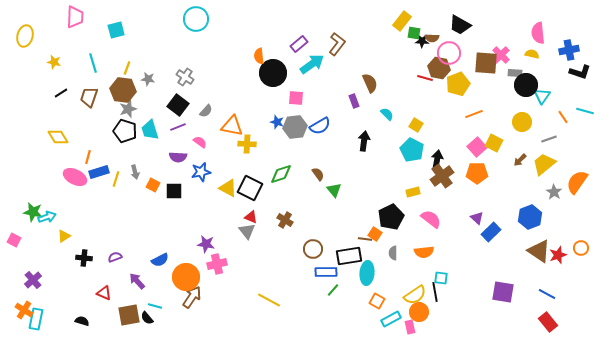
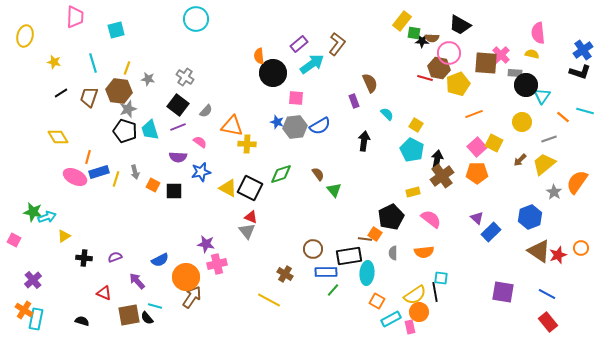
blue cross at (569, 50): moved 14 px right; rotated 24 degrees counterclockwise
brown hexagon at (123, 90): moved 4 px left, 1 px down
orange line at (563, 117): rotated 16 degrees counterclockwise
brown cross at (285, 220): moved 54 px down
